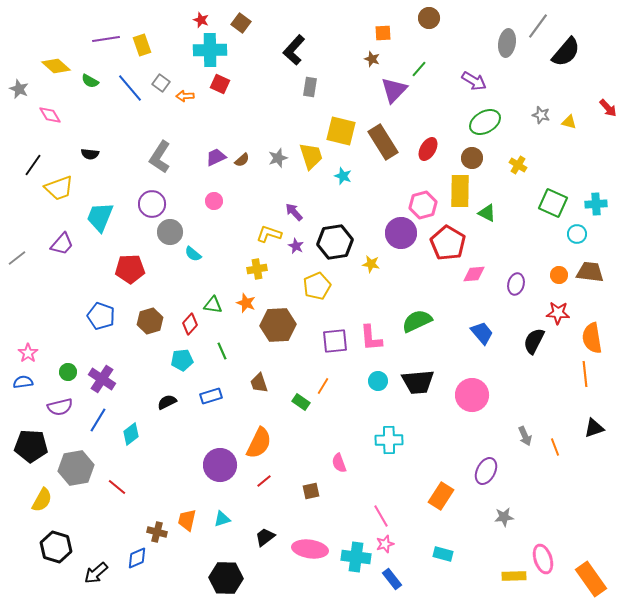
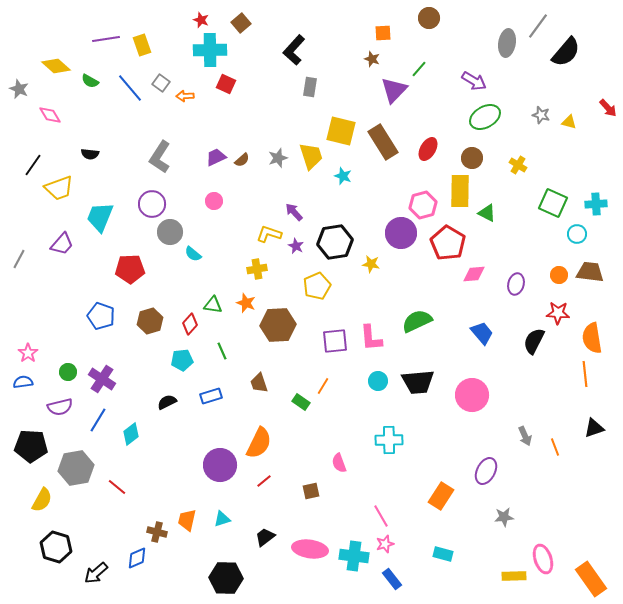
brown square at (241, 23): rotated 12 degrees clockwise
red square at (220, 84): moved 6 px right
green ellipse at (485, 122): moved 5 px up
gray line at (17, 258): moved 2 px right, 1 px down; rotated 24 degrees counterclockwise
cyan cross at (356, 557): moved 2 px left, 1 px up
